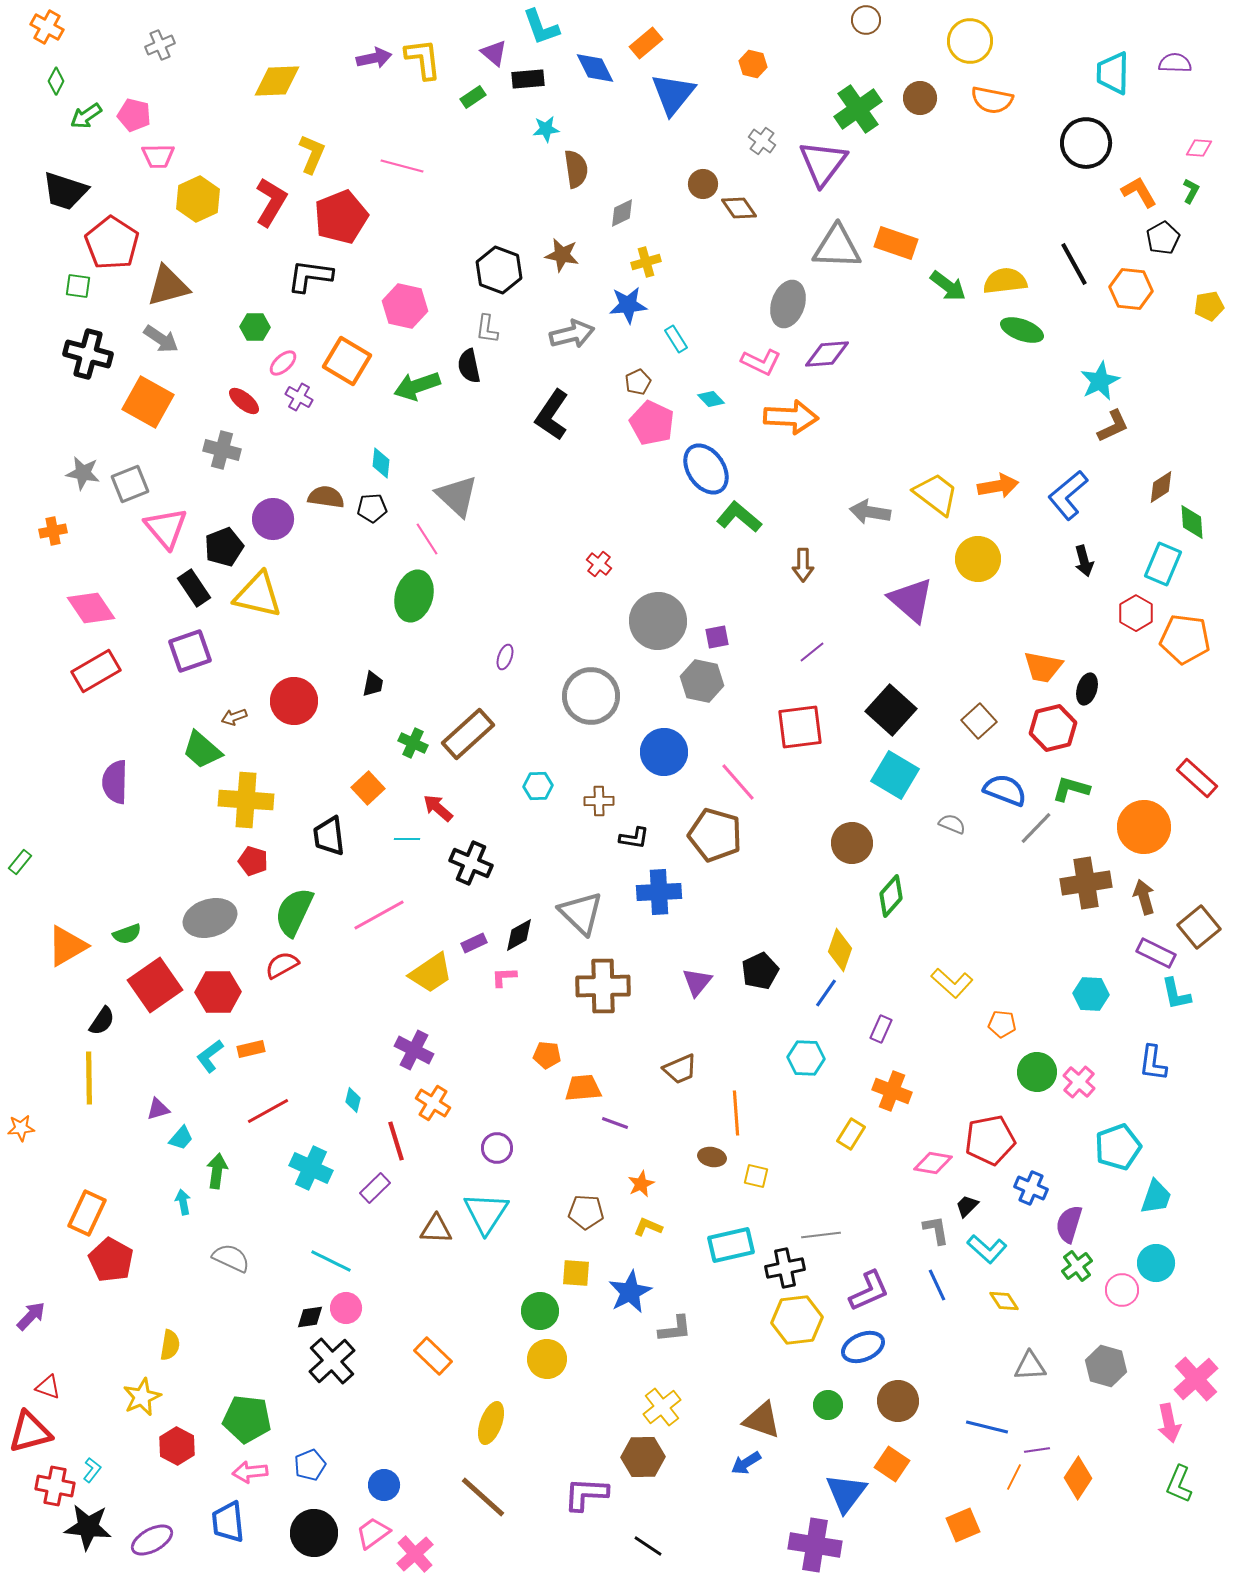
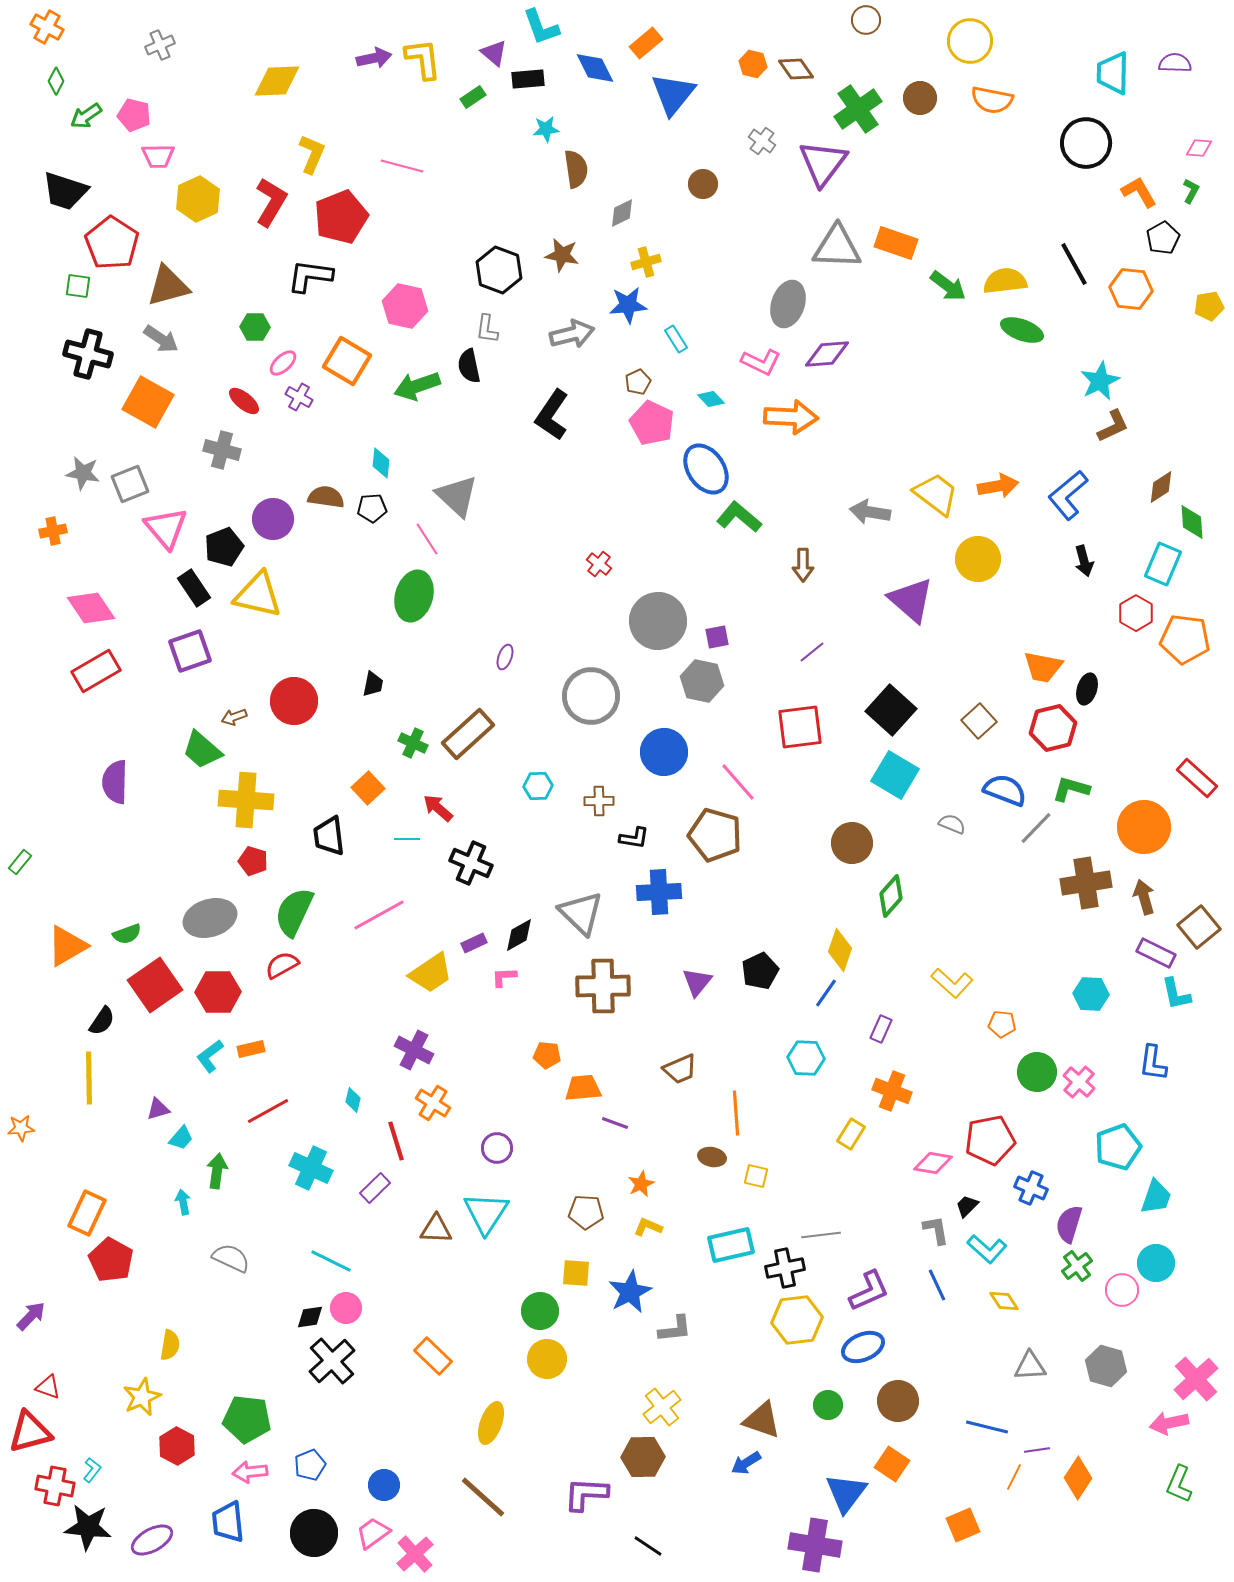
brown diamond at (739, 208): moved 57 px right, 139 px up
pink arrow at (1169, 1423): rotated 90 degrees clockwise
